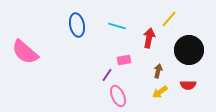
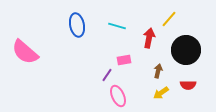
black circle: moved 3 px left
yellow arrow: moved 1 px right, 1 px down
